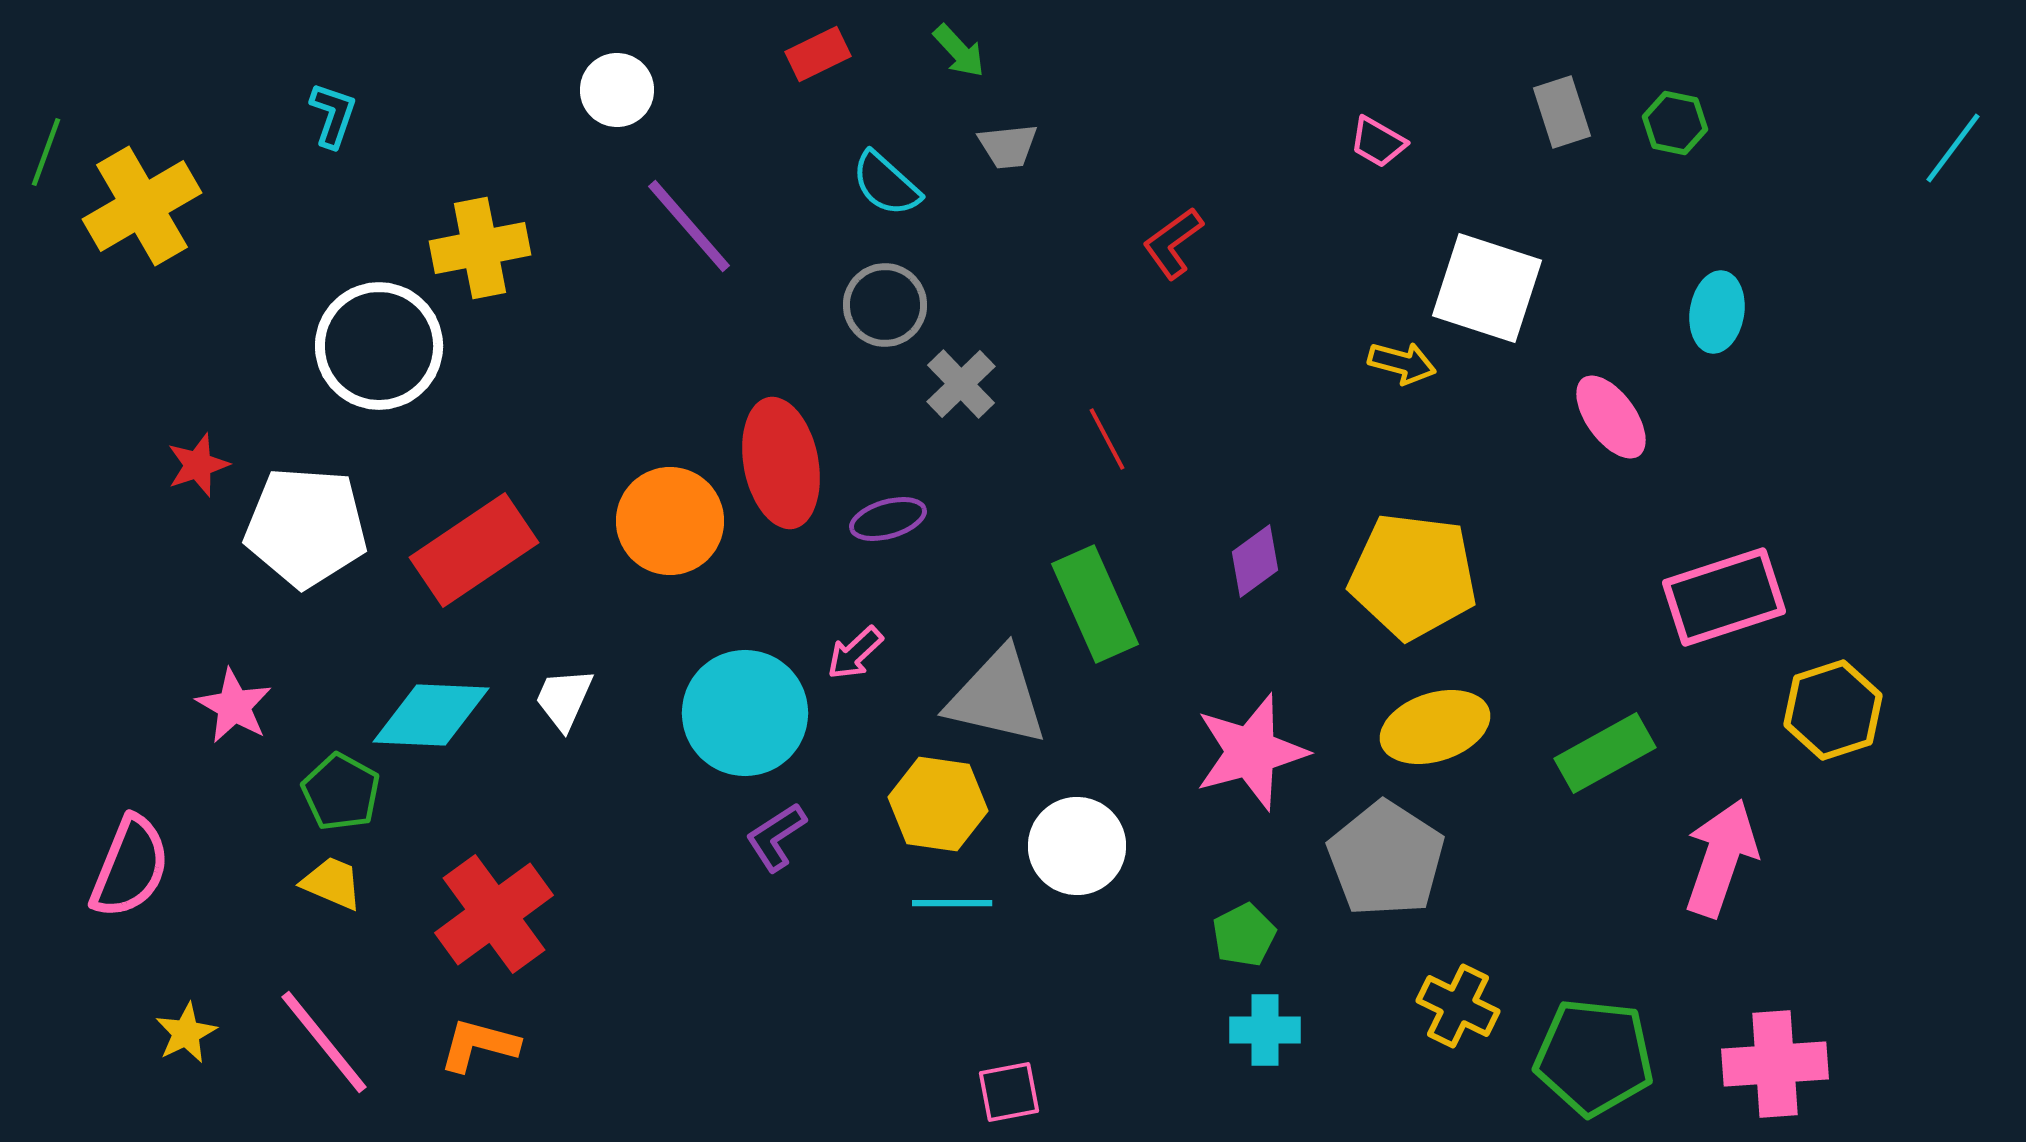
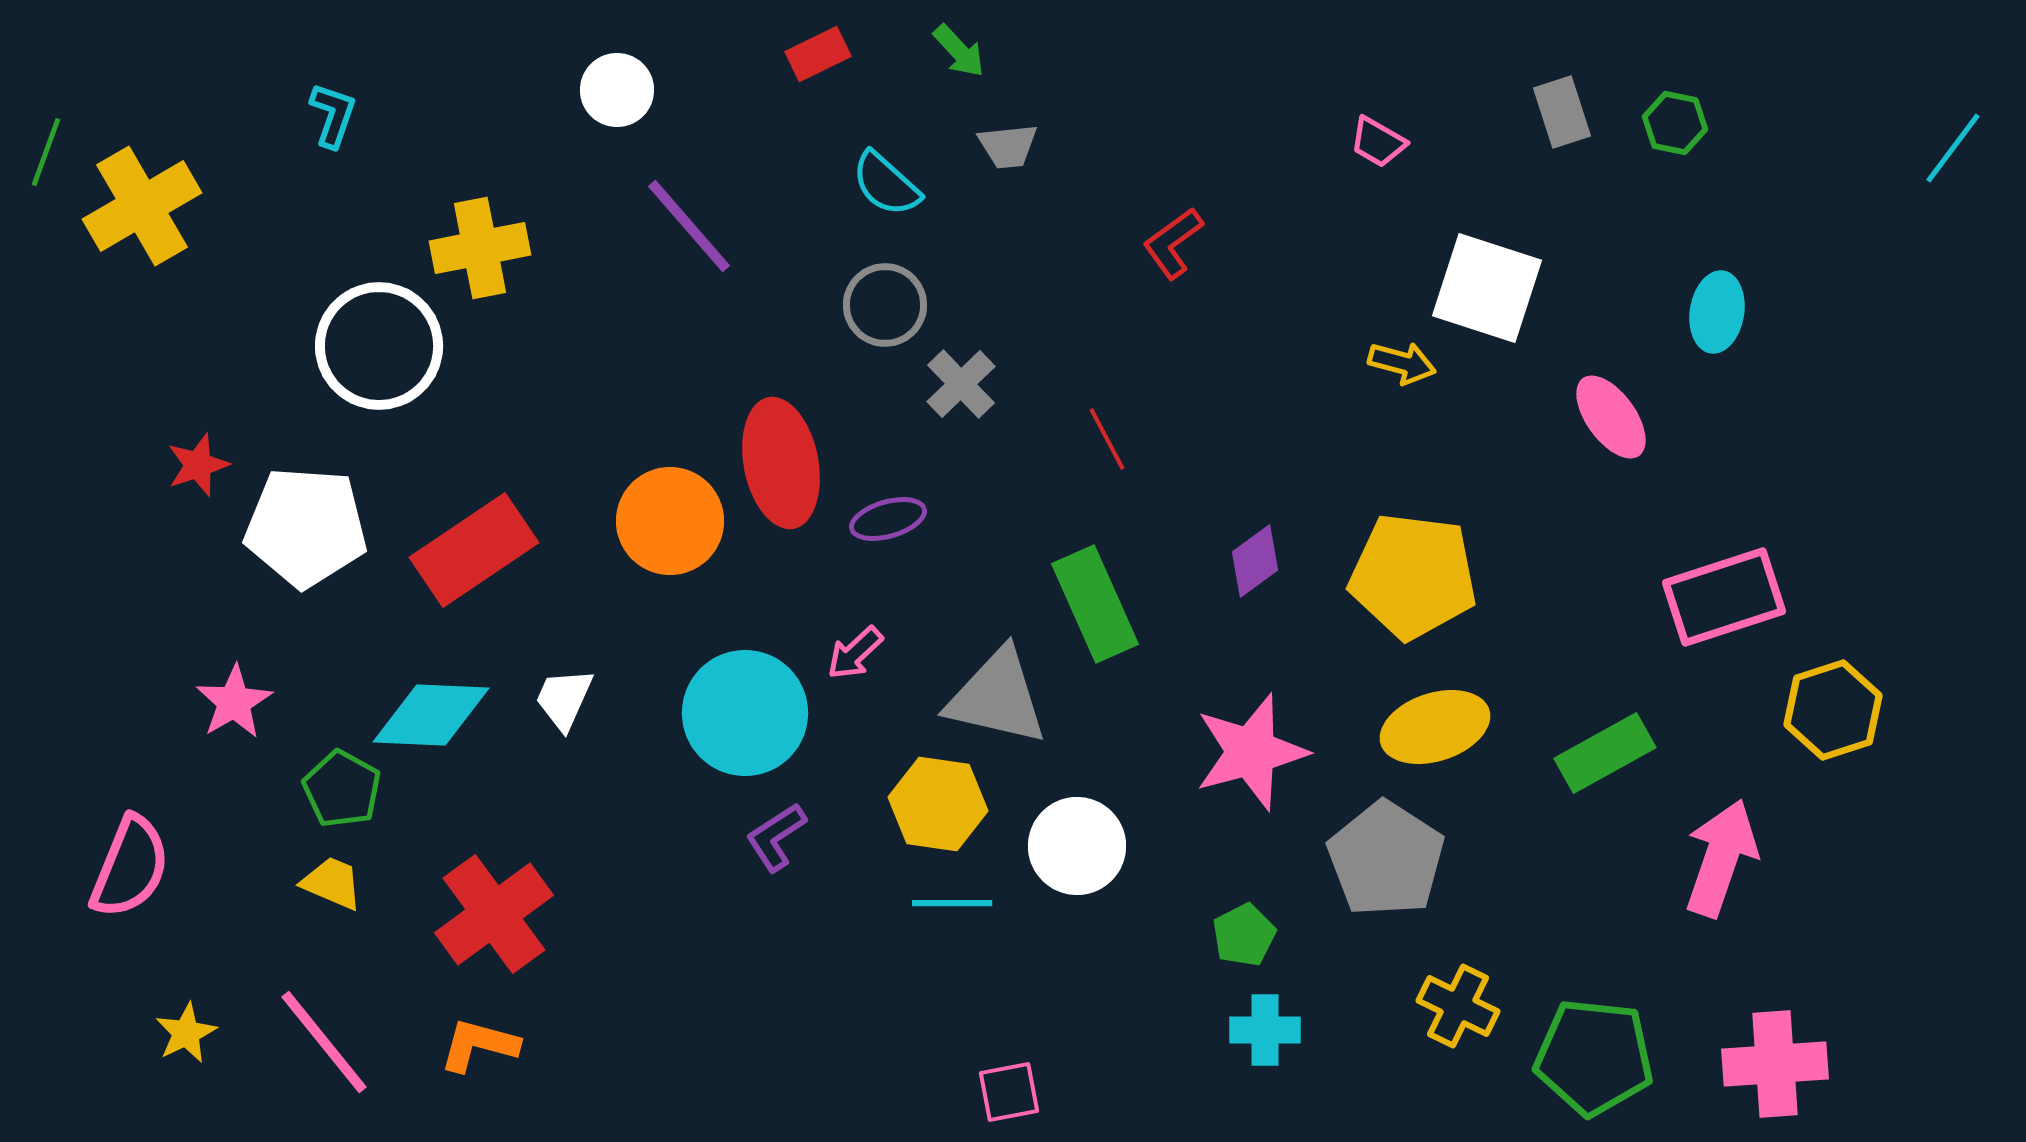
pink star at (234, 706): moved 4 px up; rotated 12 degrees clockwise
green pentagon at (341, 792): moved 1 px right, 3 px up
